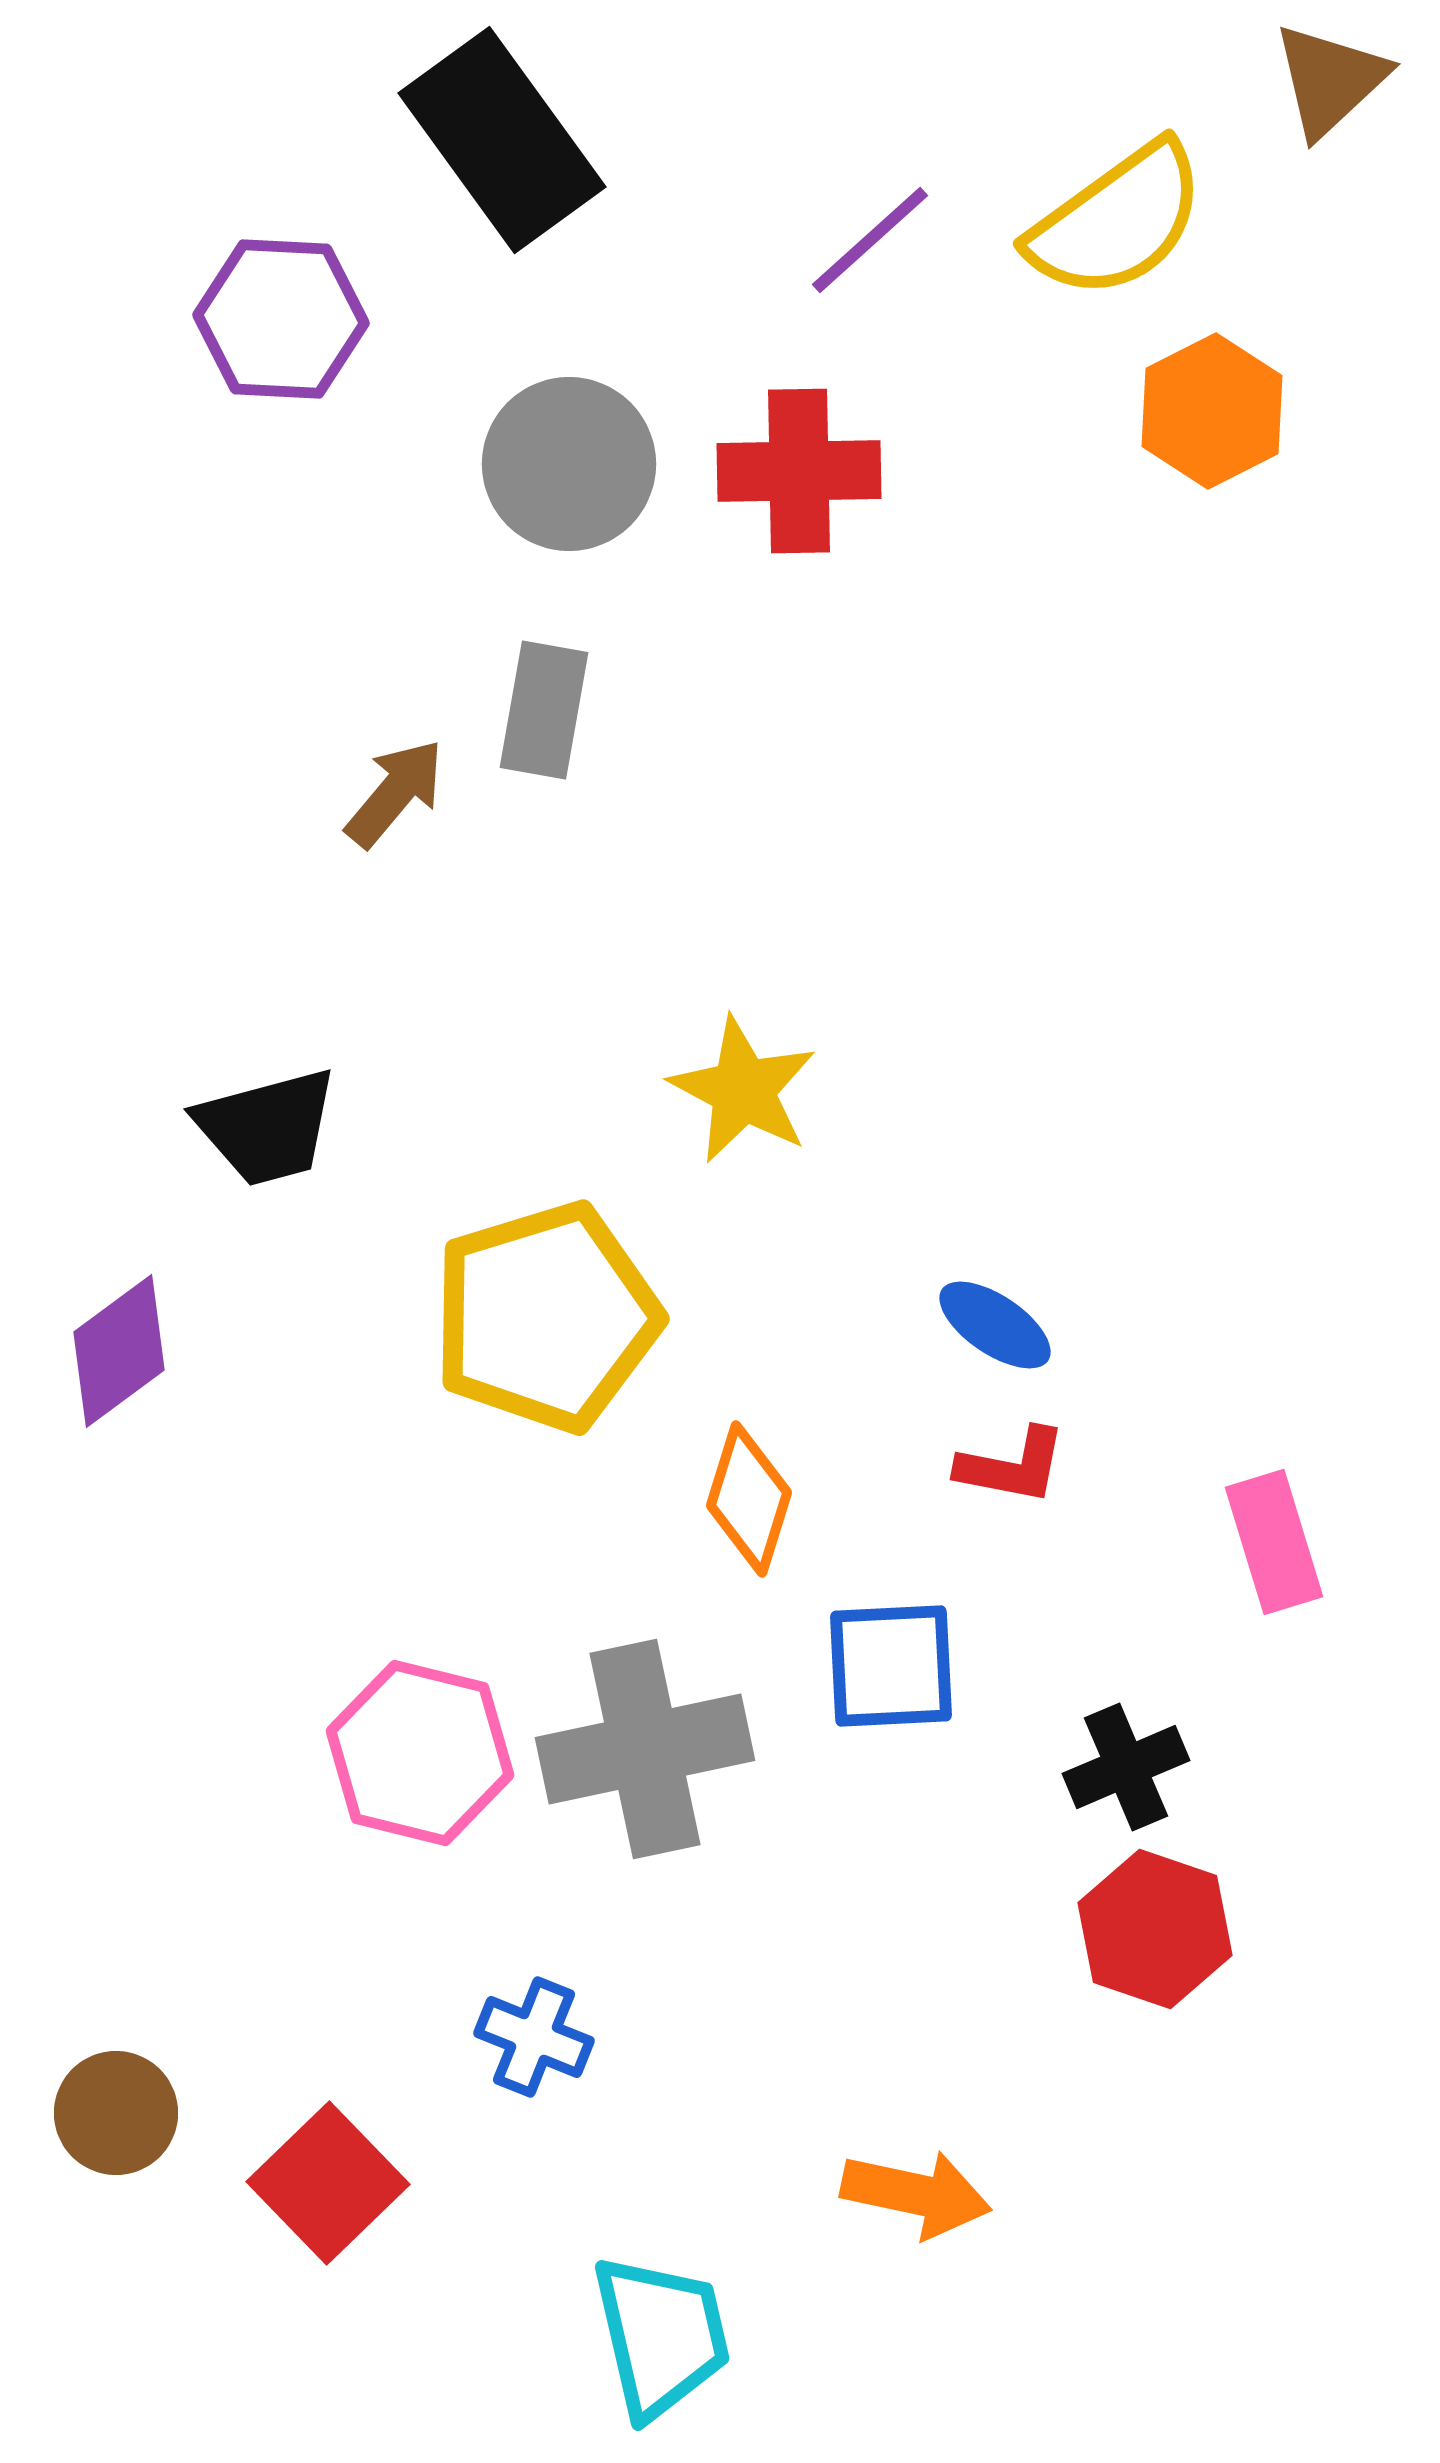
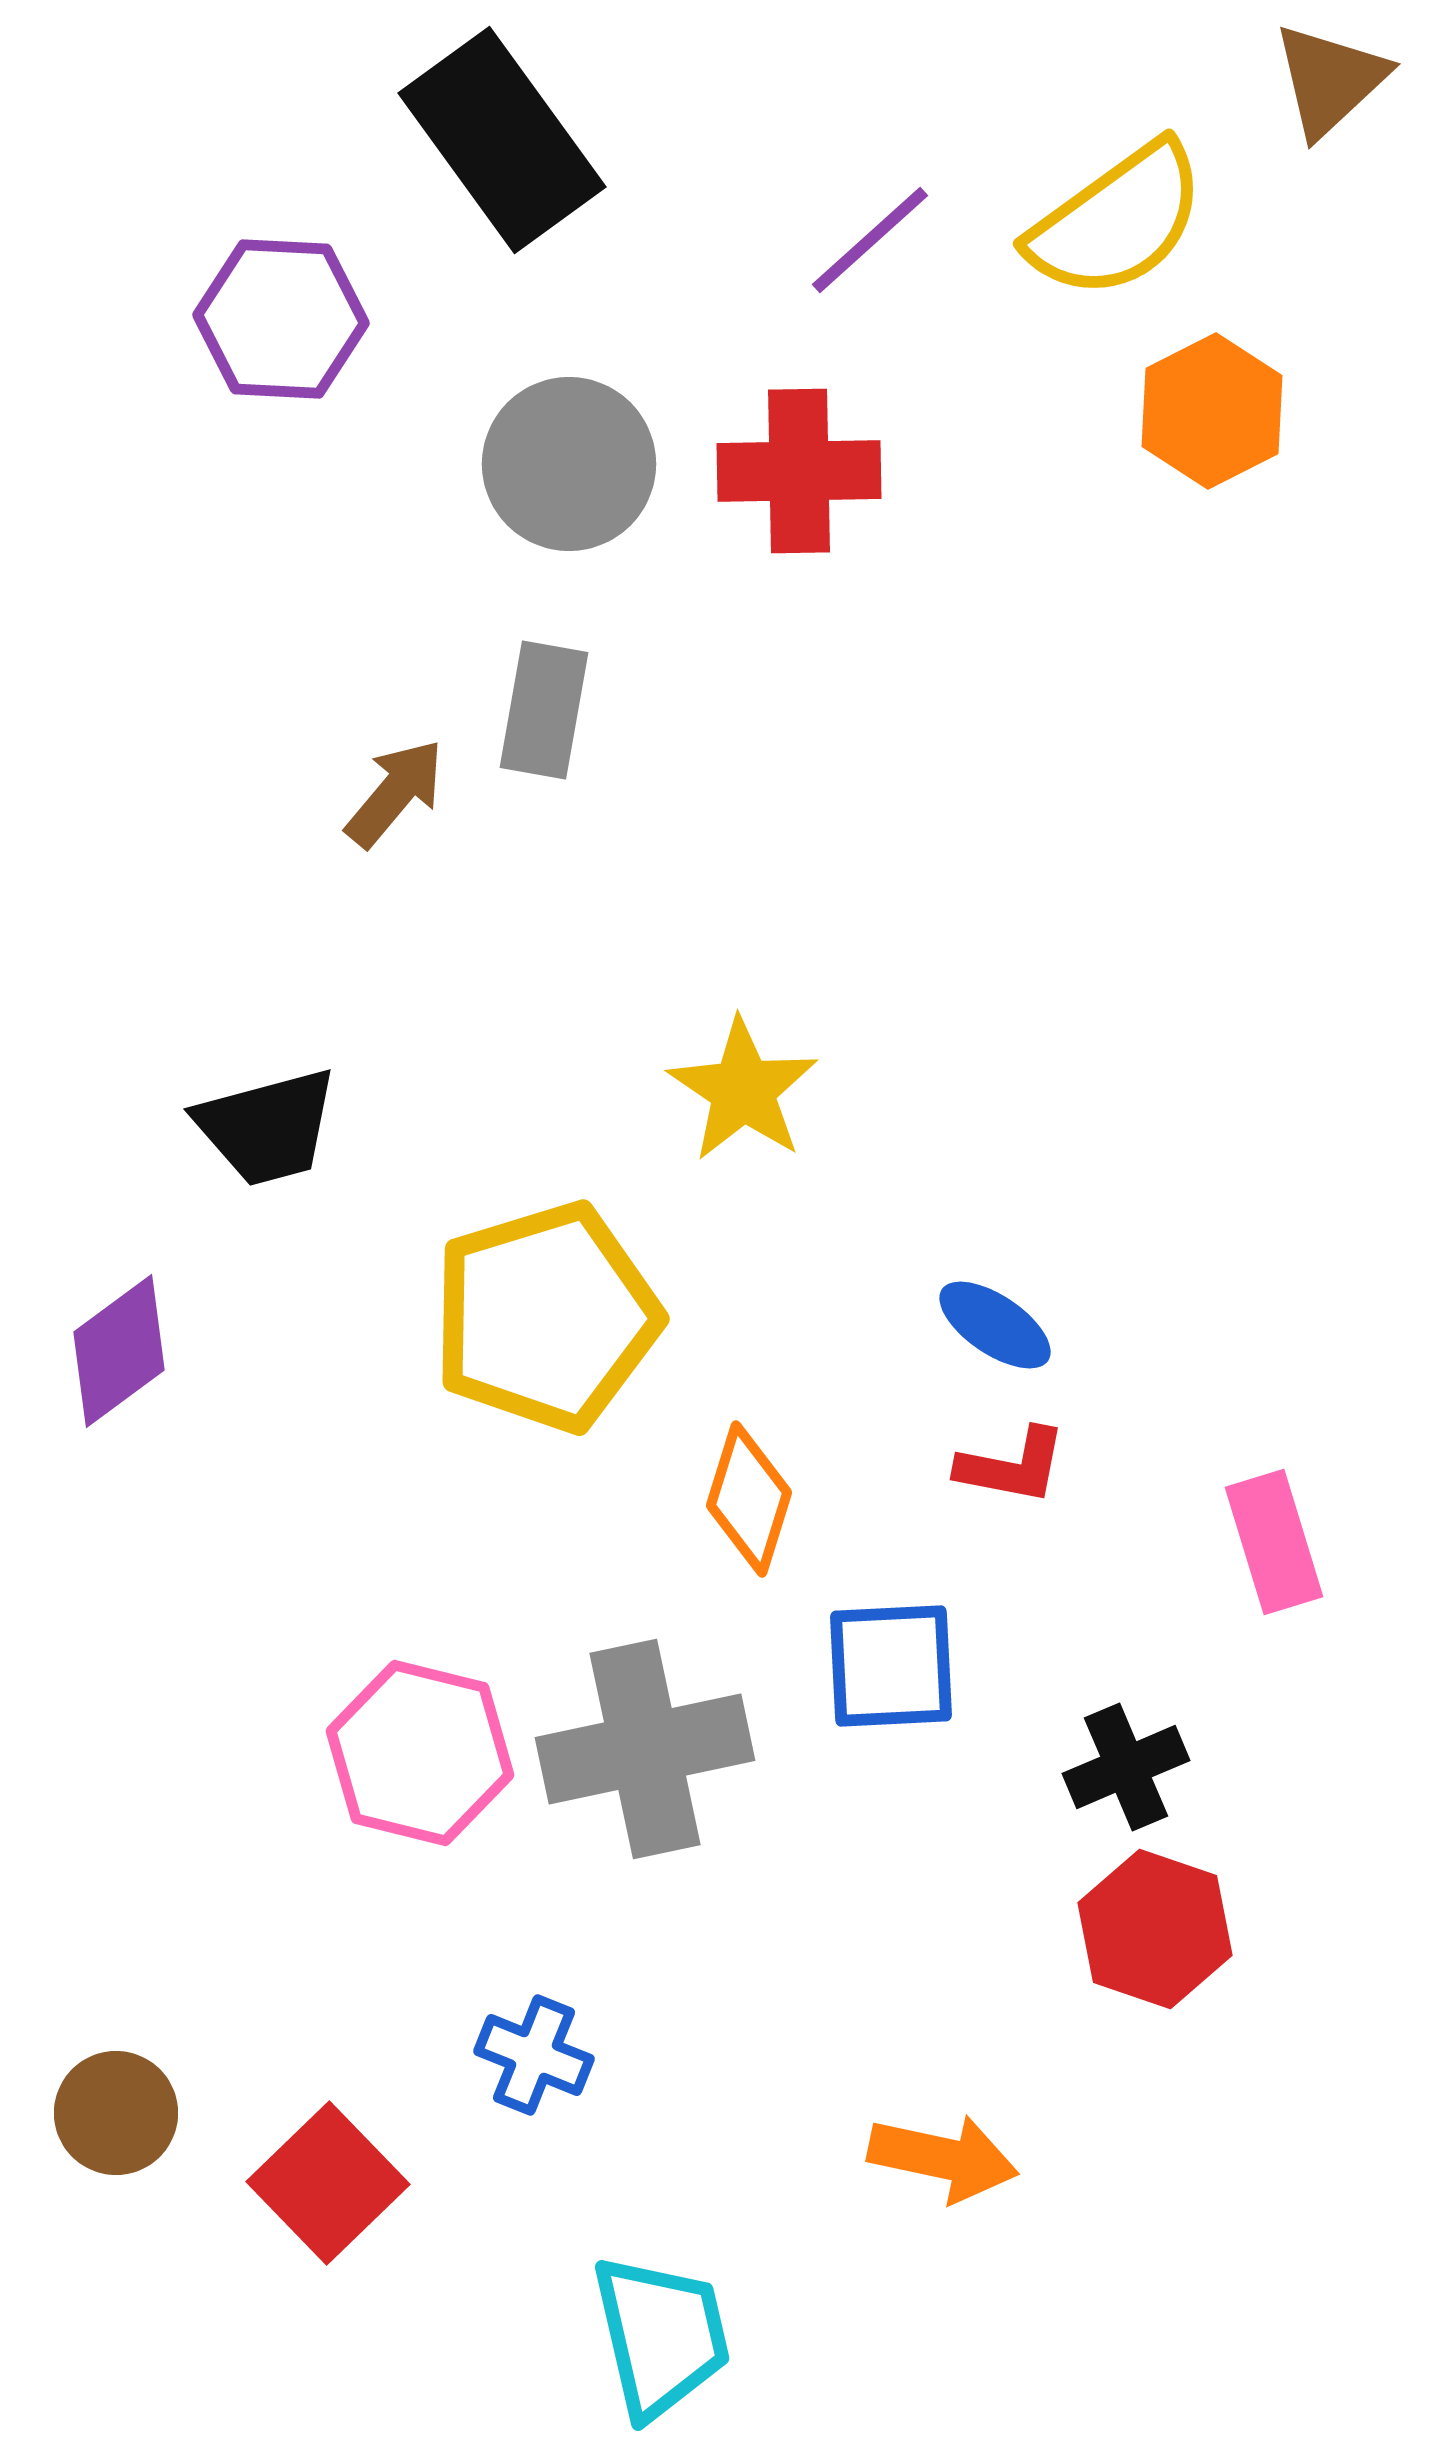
yellow star: rotated 6 degrees clockwise
blue cross: moved 18 px down
orange arrow: moved 27 px right, 36 px up
